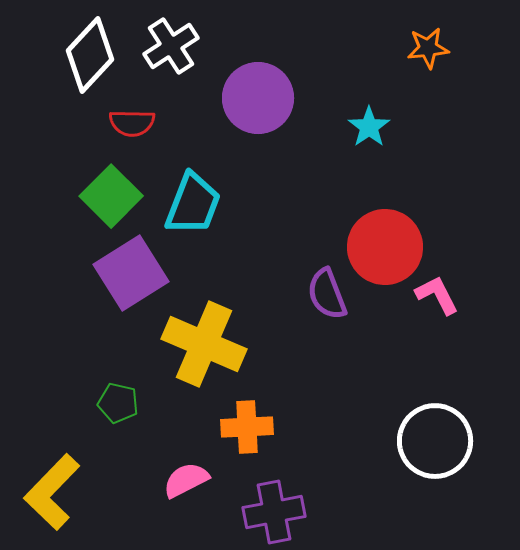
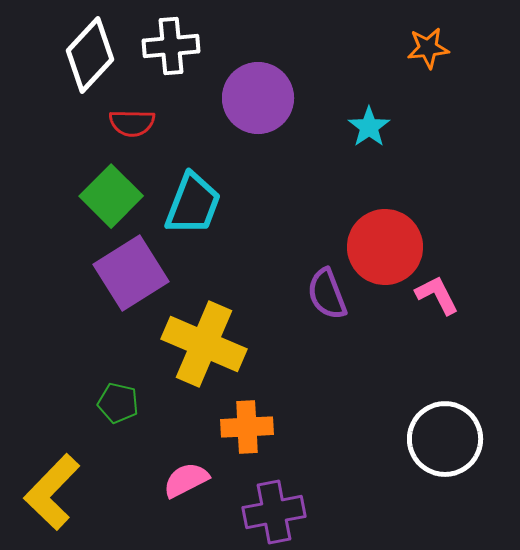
white cross: rotated 28 degrees clockwise
white circle: moved 10 px right, 2 px up
